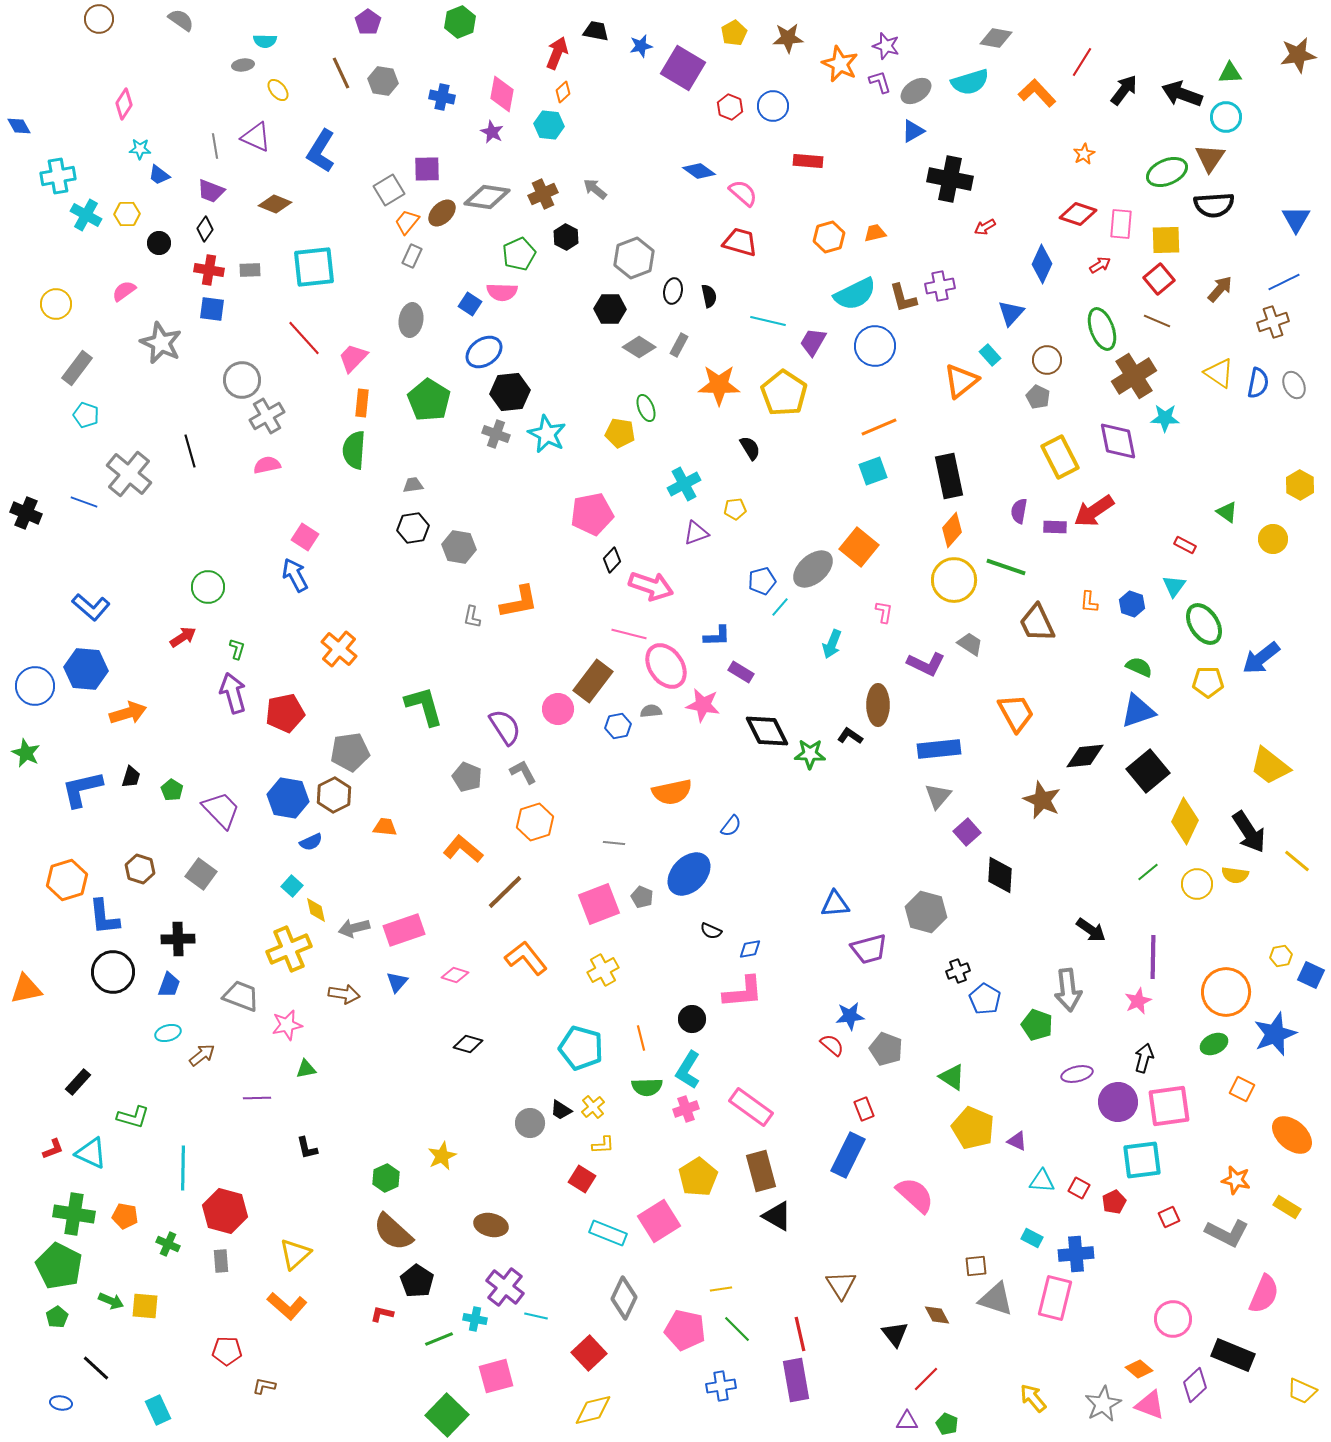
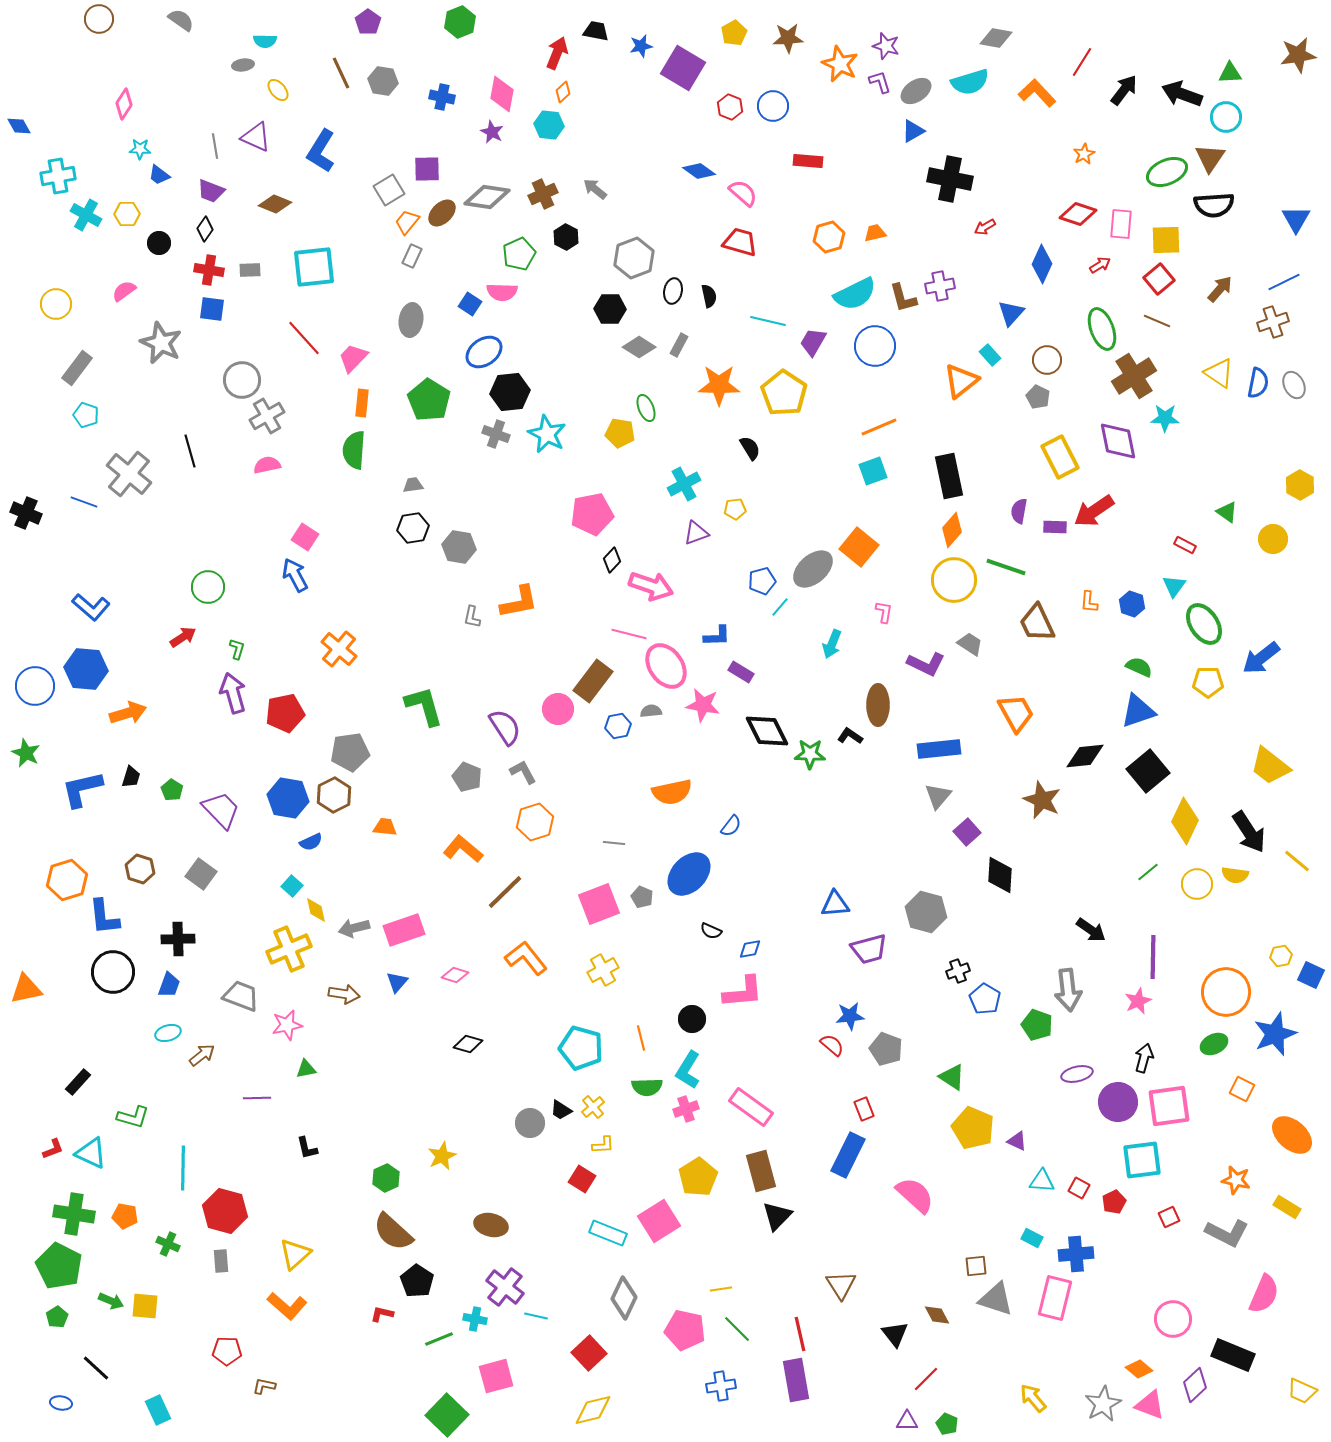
black triangle at (777, 1216): rotated 44 degrees clockwise
